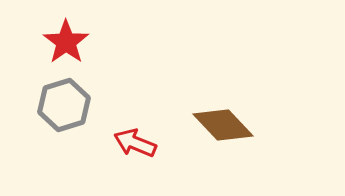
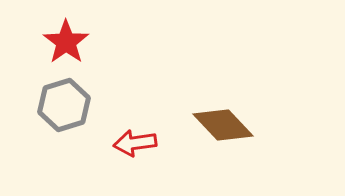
red arrow: rotated 30 degrees counterclockwise
